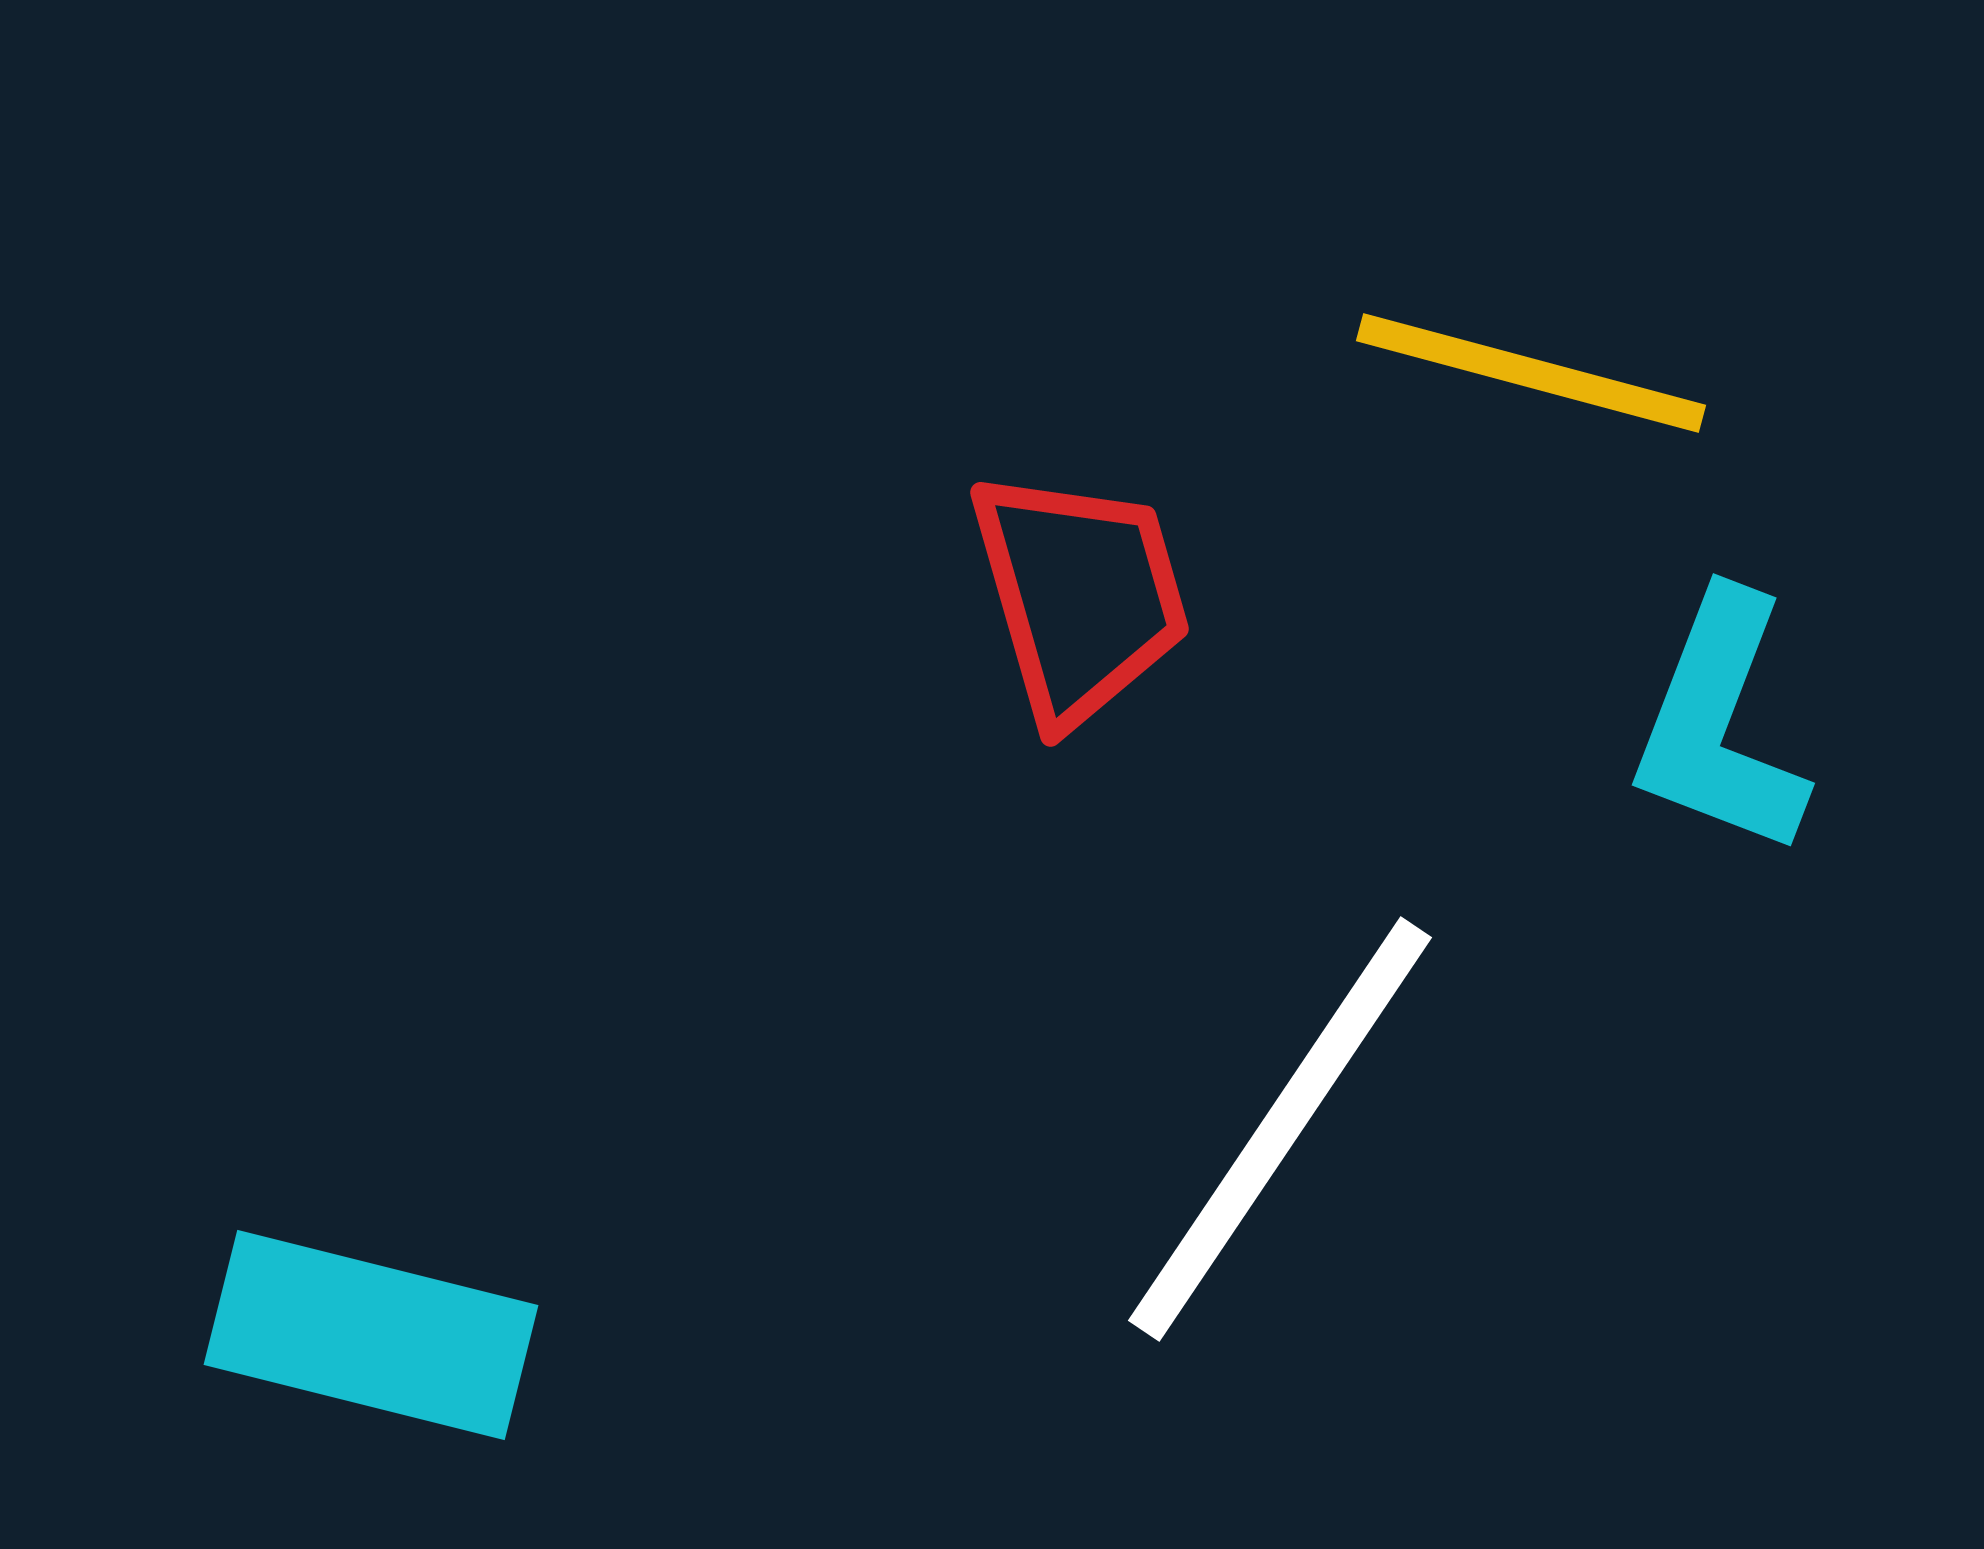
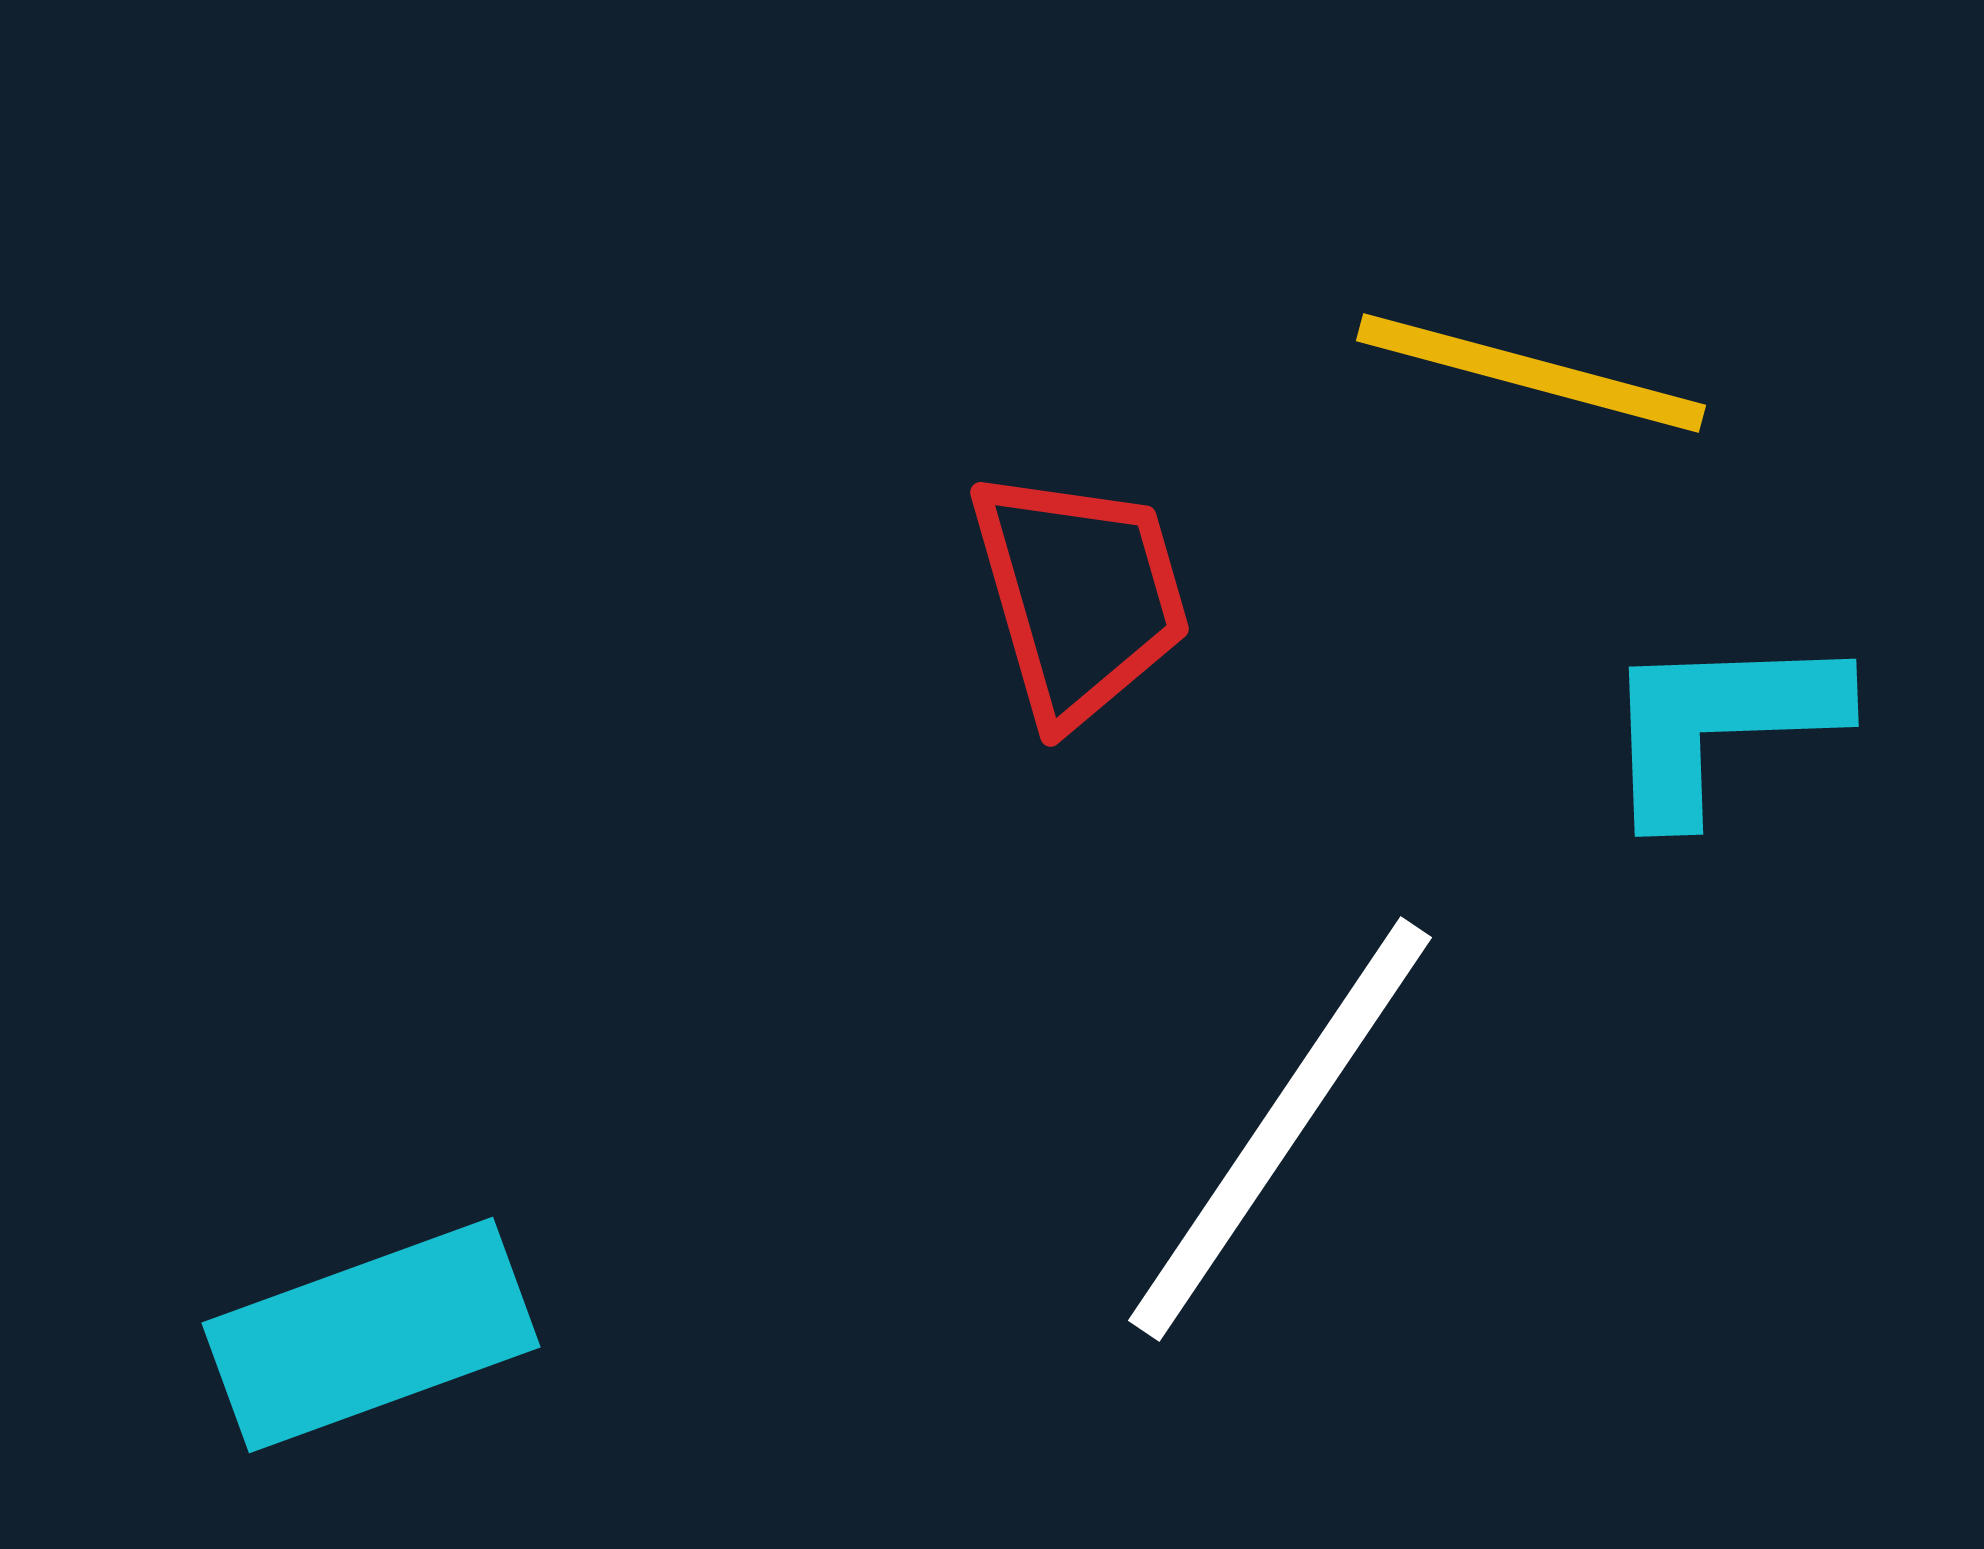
cyan L-shape: rotated 67 degrees clockwise
cyan rectangle: rotated 34 degrees counterclockwise
